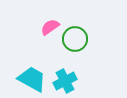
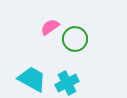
cyan cross: moved 2 px right, 2 px down
